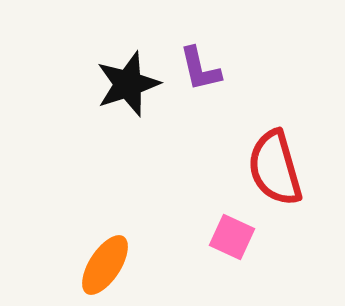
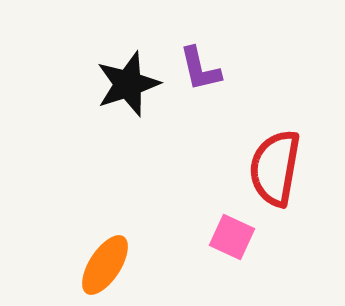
red semicircle: rotated 26 degrees clockwise
